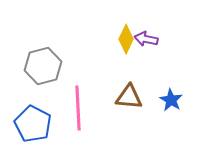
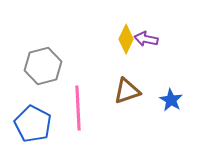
brown triangle: moved 2 px left, 6 px up; rotated 24 degrees counterclockwise
